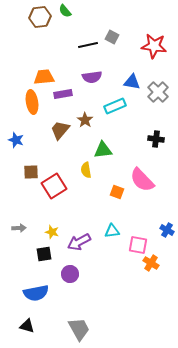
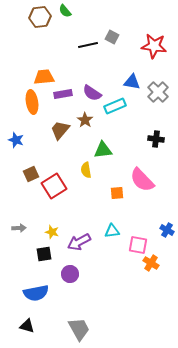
purple semicircle: moved 16 px down; rotated 42 degrees clockwise
brown square: moved 2 px down; rotated 21 degrees counterclockwise
orange square: moved 1 px down; rotated 24 degrees counterclockwise
